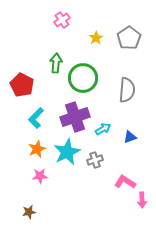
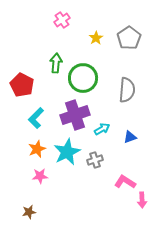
purple cross: moved 2 px up
cyan arrow: moved 1 px left
